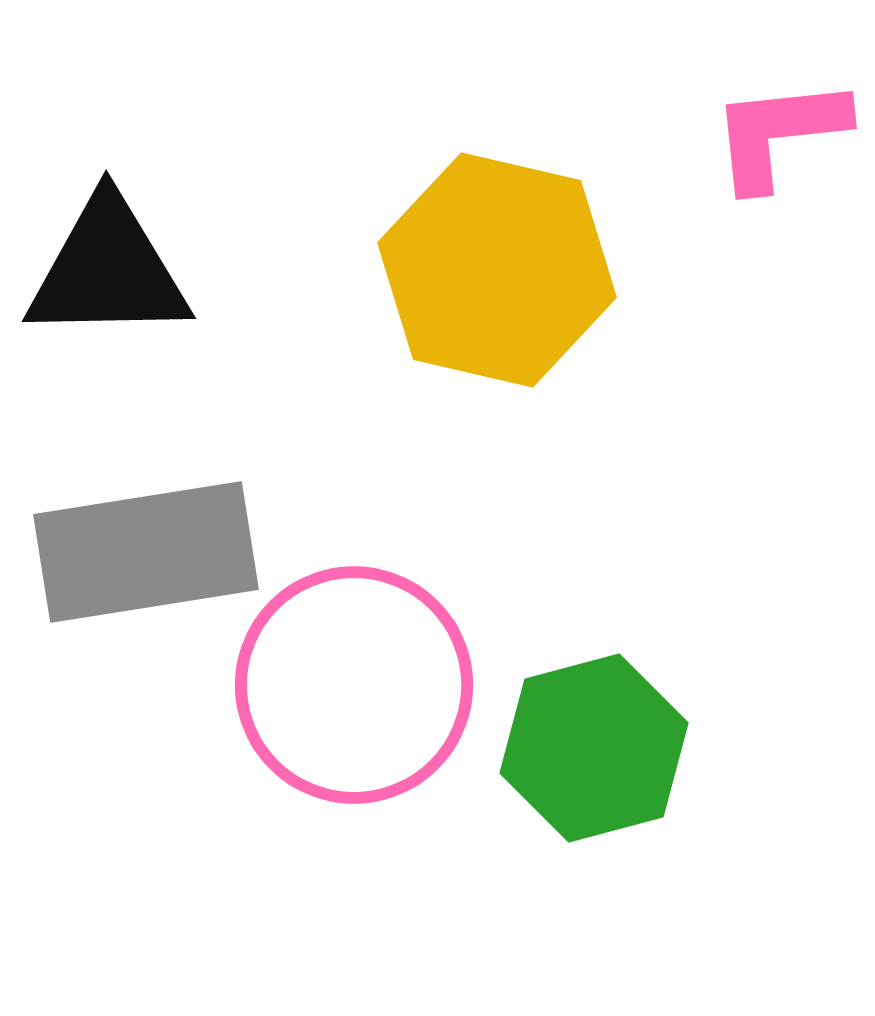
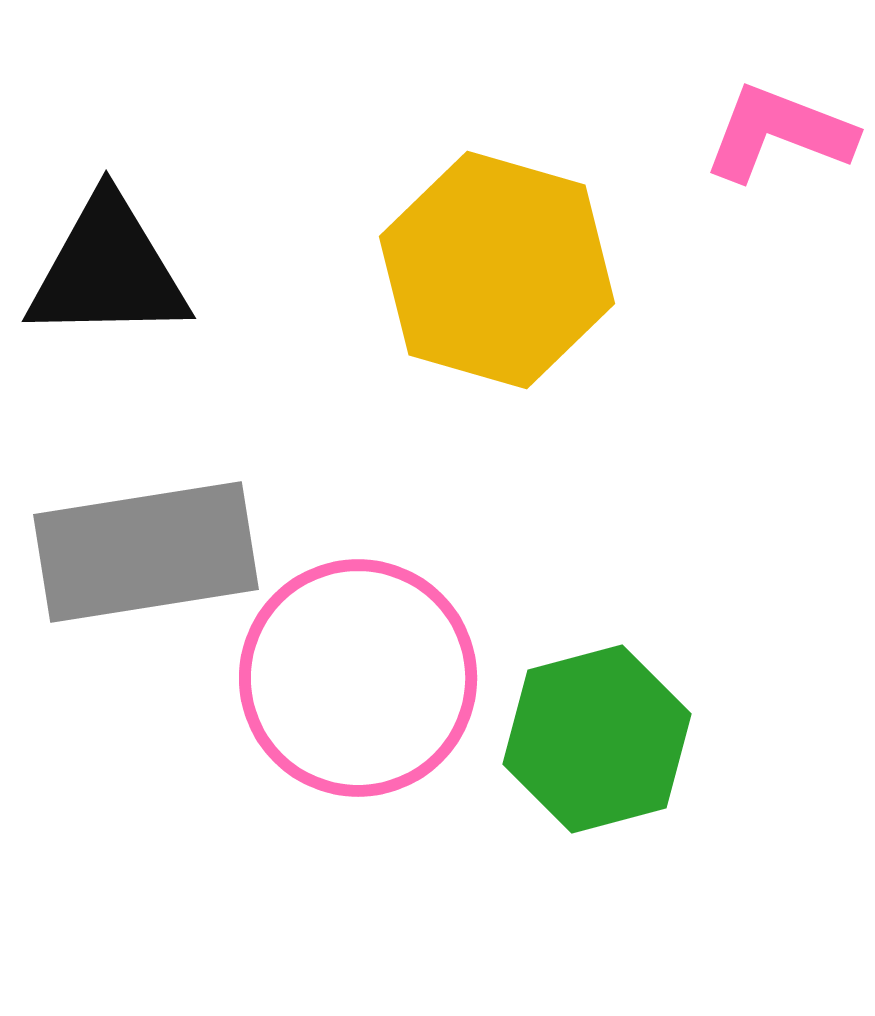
pink L-shape: rotated 27 degrees clockwise
yellow hexagon: rotated 3 degrees clockwise
pink circle: moved 4 px right, 7 px up
green hexagon: moved 3 px right, 9 px up
